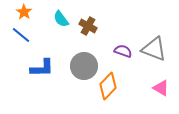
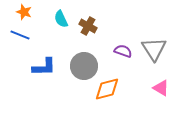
orange star: rotated 14 degrees counterclockwise
cyan semicircle: rotated 12 degrees clockwise
blue line: moved 1 px left; rotated 18 degrees counterclockwise
gray triangle: rotated 36 degrees clockwise
blue L-shape: moved 2 px right, 1 px up
orange diamond: moved 1 px left, 3 px down; rotated 32 degrees clockwise
